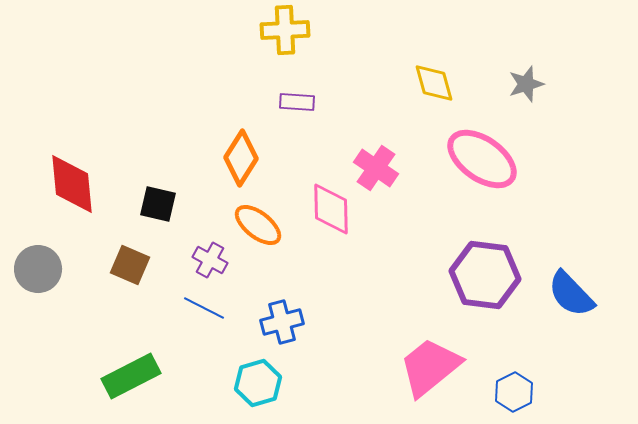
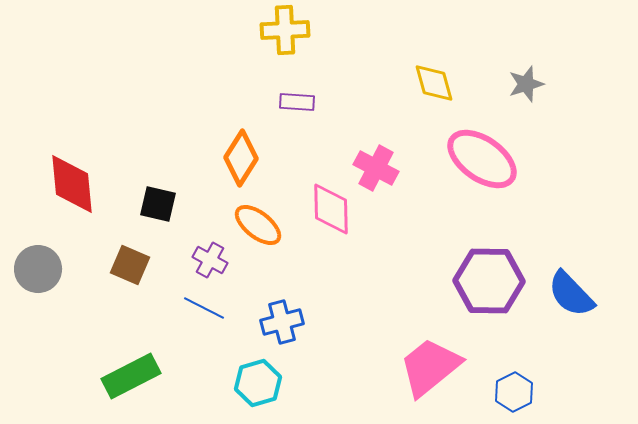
pink cross: rotated 6 degrees counterclockwise
purple hexagon: moved 4 px right, 6 px down; rotated 6 degrees counterclockwise
